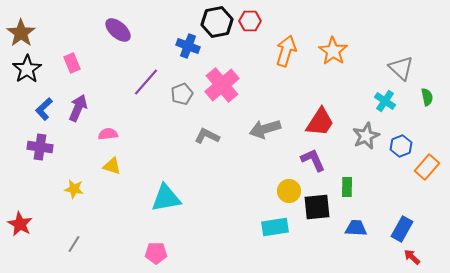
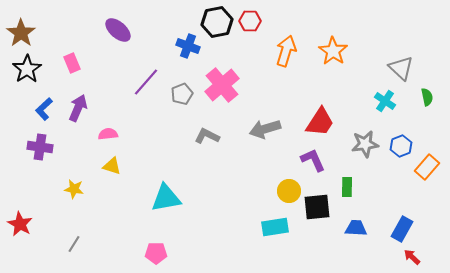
gray star: moved 1 px left, 8 px down; rotated 16 degrees clockwise
